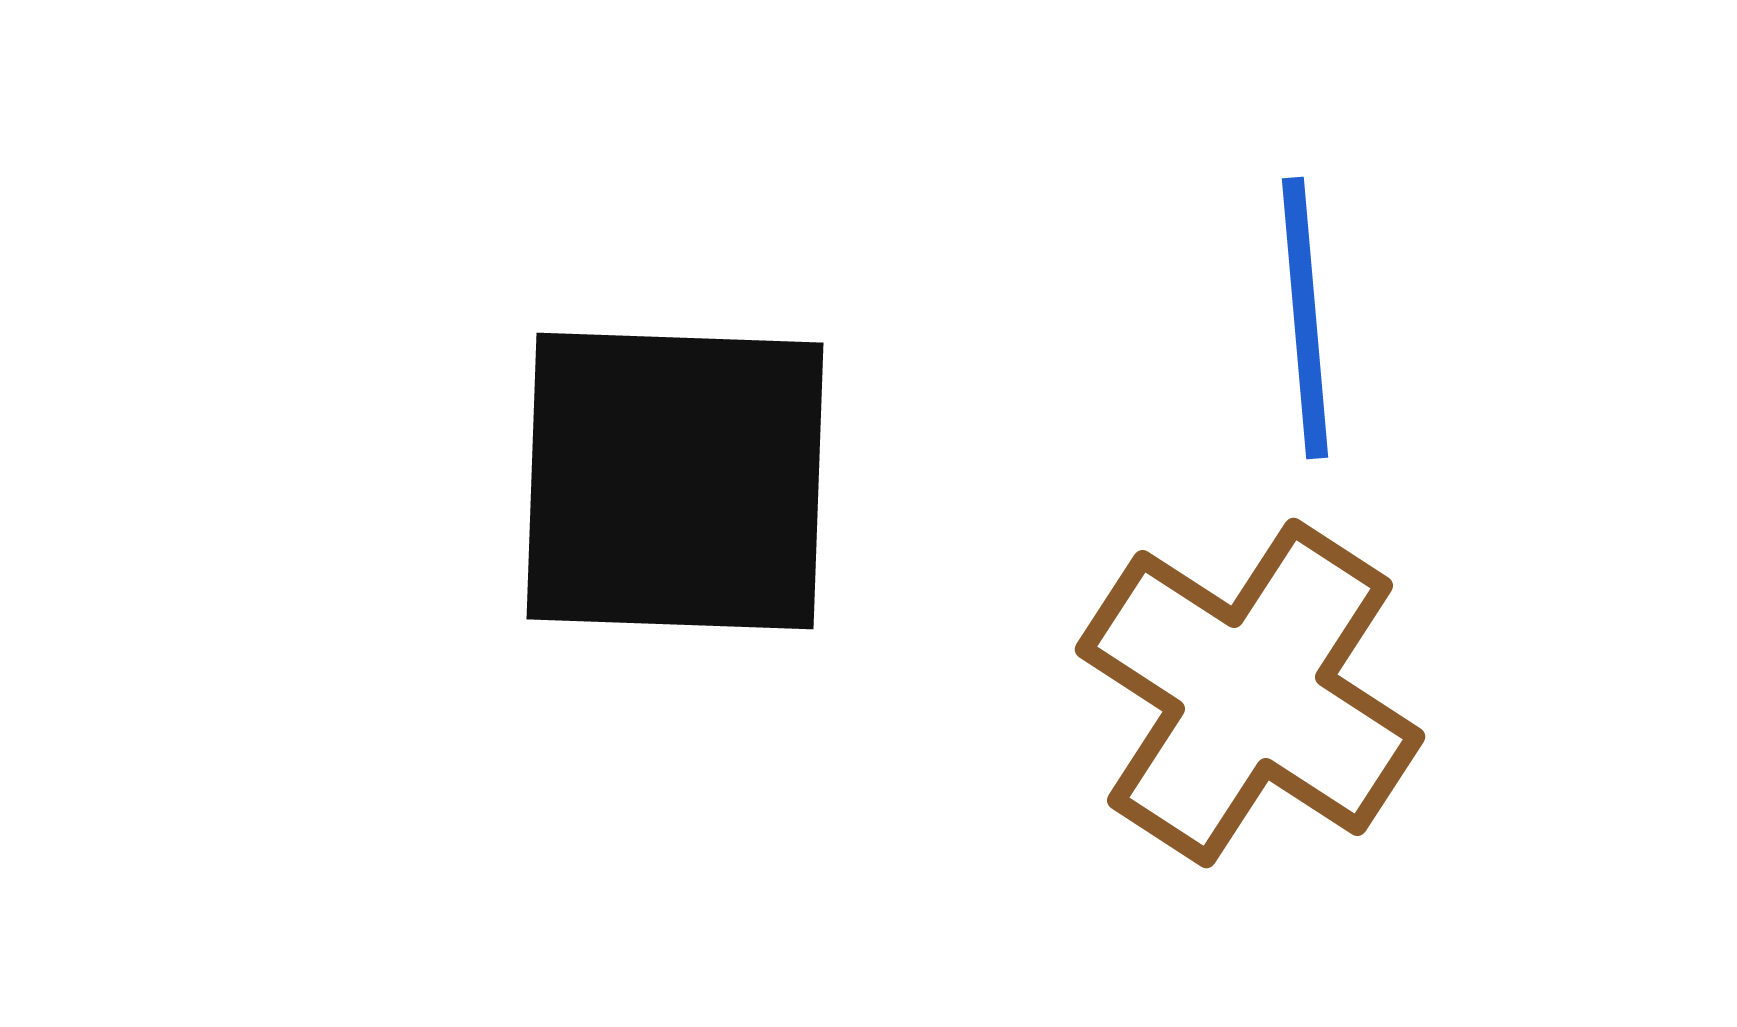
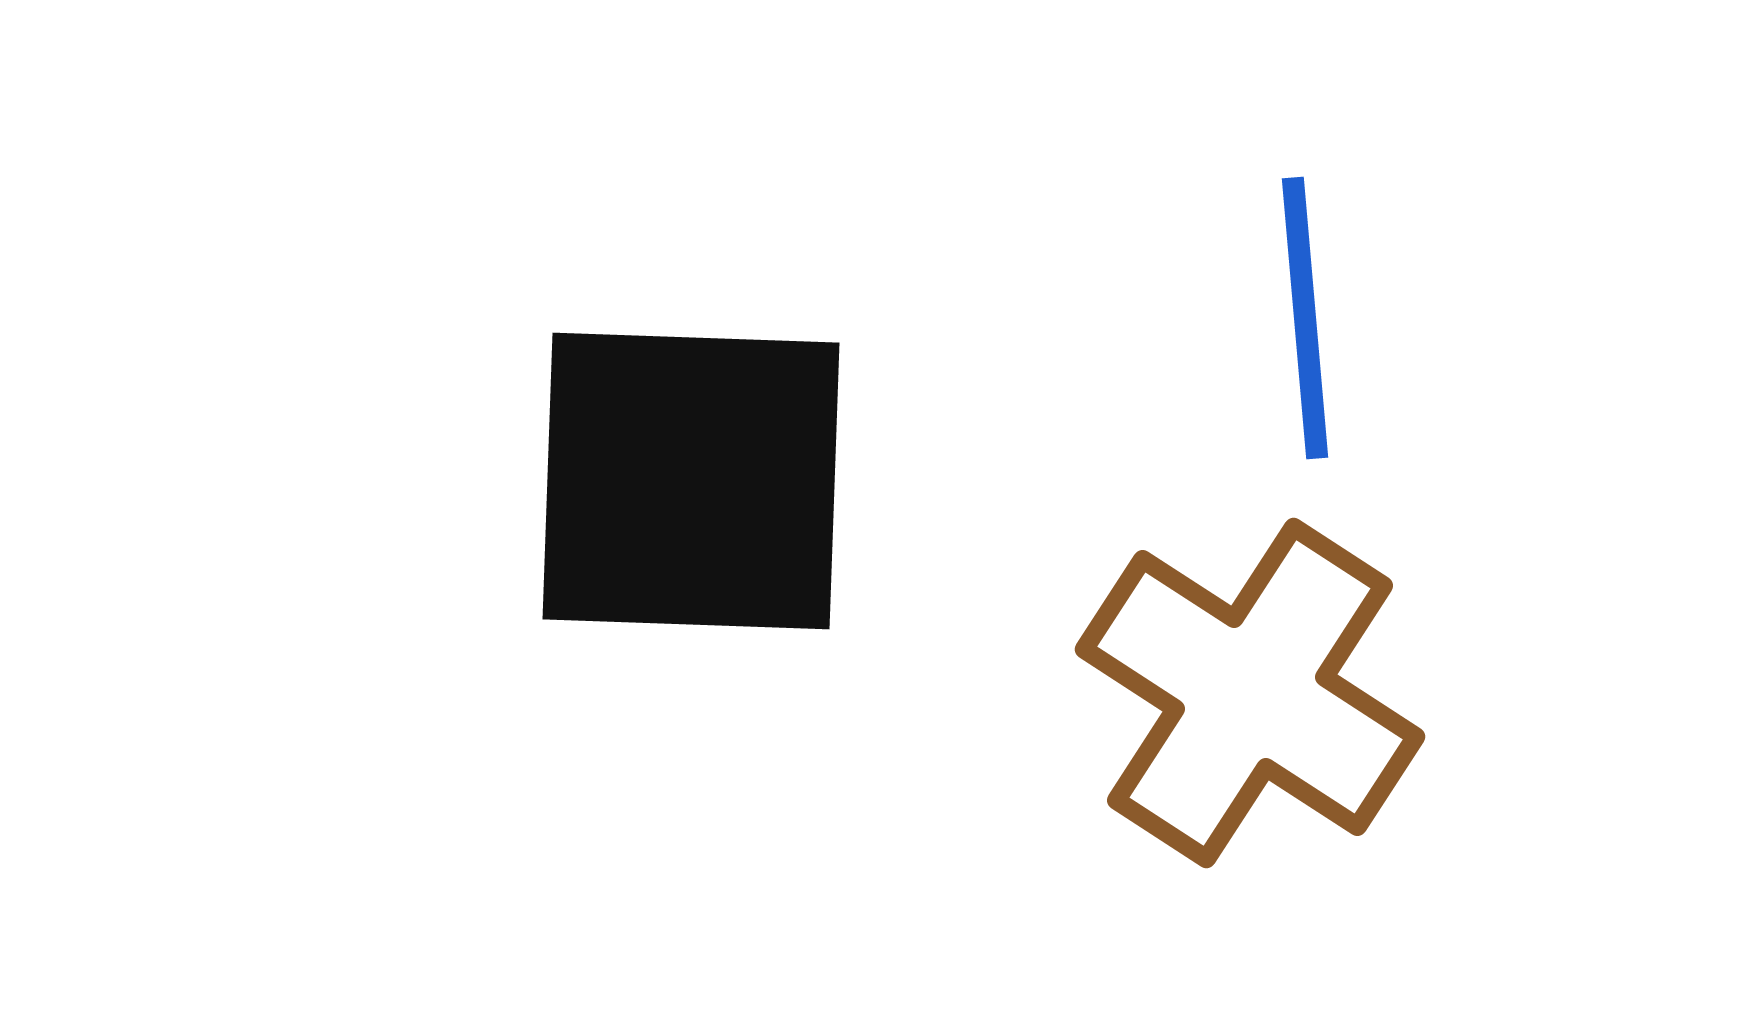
black square: moved 16 px right
